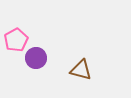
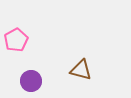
purple circle: moved 5 px left, 23 px down
